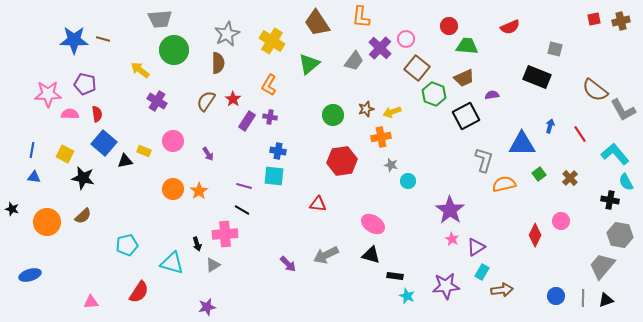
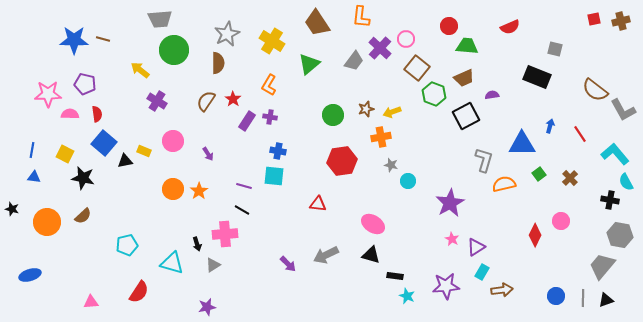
purple star at (450, 210): moved 7 px up; rotated 8 degrees clockwise
